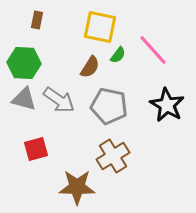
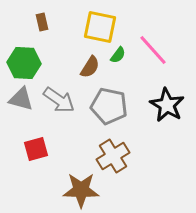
brown rectangle: moved 5 px right, 2 px down; rotated 24 degrees counterclockwise
gray triangle: moved 3 px left
brown star: moved 4 px right, 3 px down
